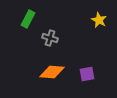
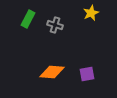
yellow star: moved 8 px left, 7 px up; rotated 21 degrees clockwise
gray cross: moved 5 px right, 13 px up
